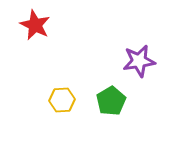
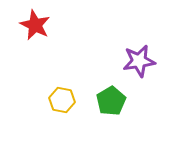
yellow hexagon: rotated 15 degrees clockwise
